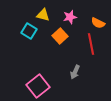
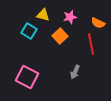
pink square: moved 11 px left, 9 px up; rotated 25 degrees counterclockwise
